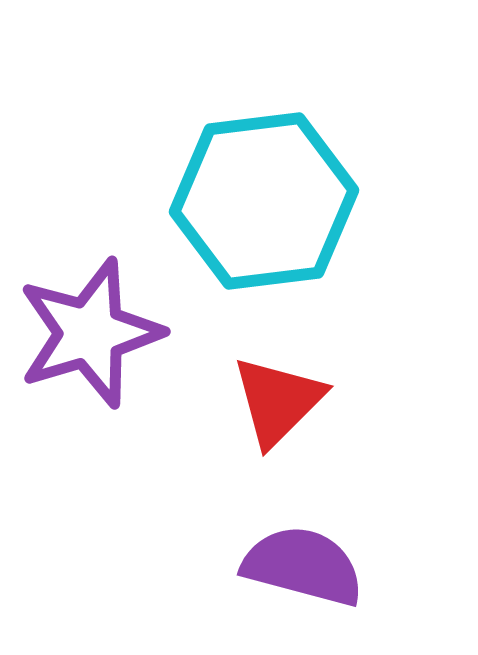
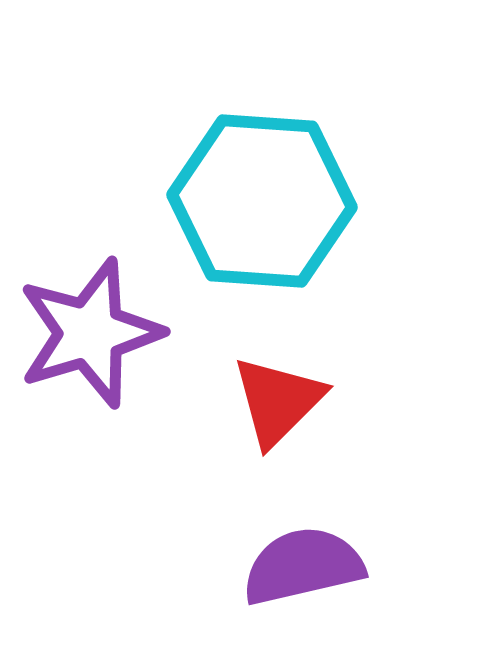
cyan hexagon: moved 2 px left; rotated 11 degrees clockwise
purple semicircle: rotated 28 degrees counterclockwise
